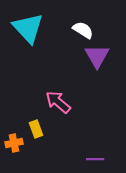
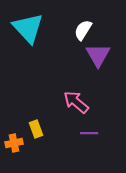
white semicircle: rotated 90 degrees counterclockwise
purple triangle: moved 1 px right, 1 px up
pink arrow: moved 18 px right
purple line: moved 6 px left, 26 px up
